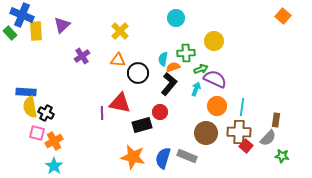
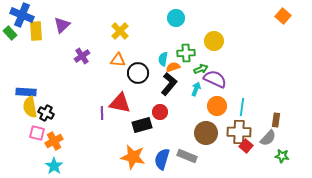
blue semicircle: moved 1 px left, 1 px down
